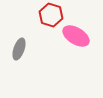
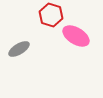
gray ellipse: rotated 40 degrees clockwise
